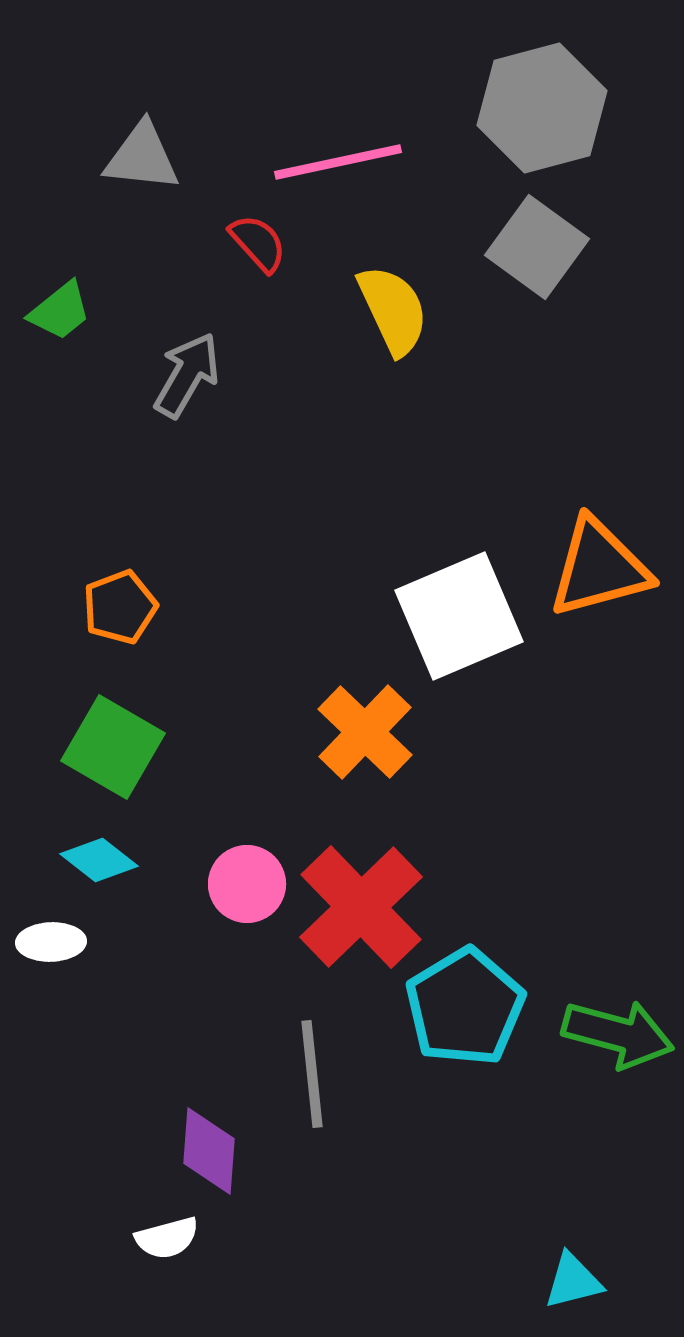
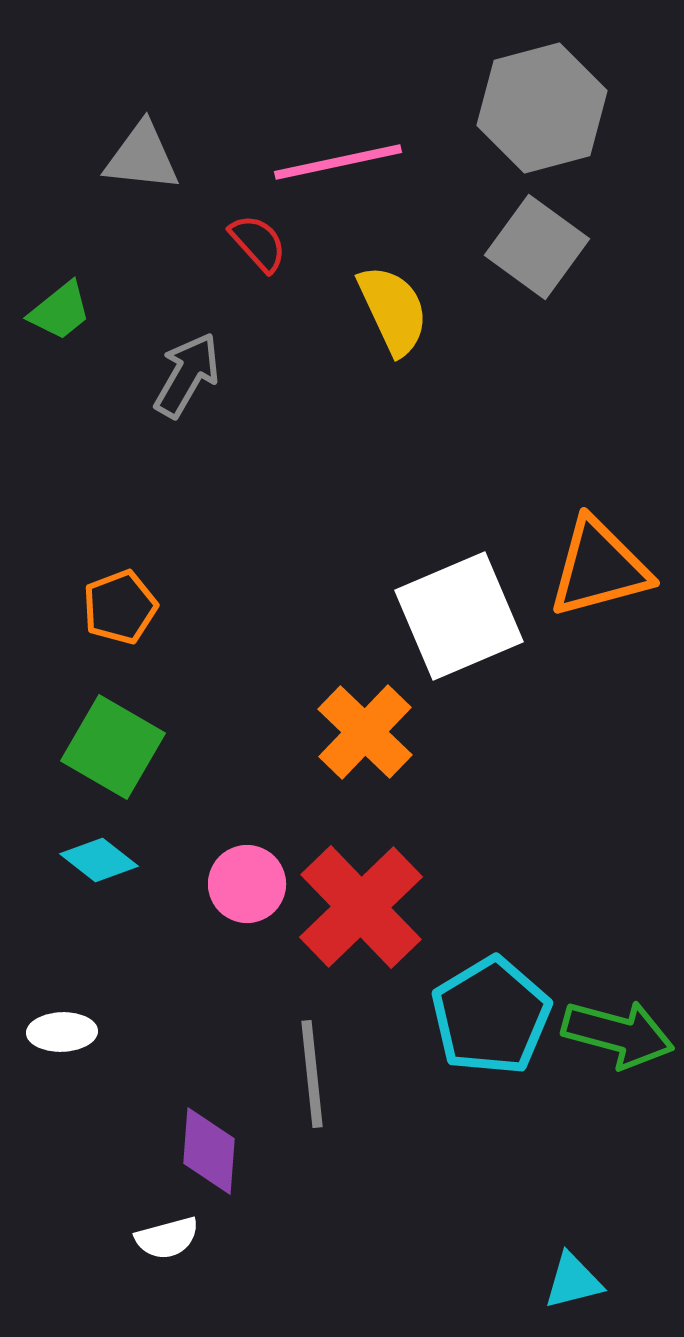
white ellipse: moved 11 px right, 90 px down
cyan pentagon: moved 26 px right, 9 px down
